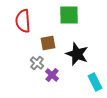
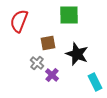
red semicircle: moved 4 px left; rotated 25 degrees clockwise
